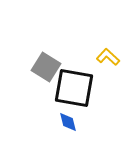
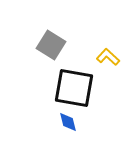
gray square: moved 5 px right, 22 px up
